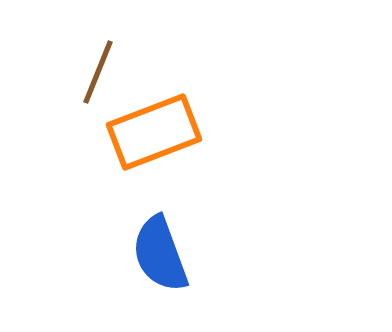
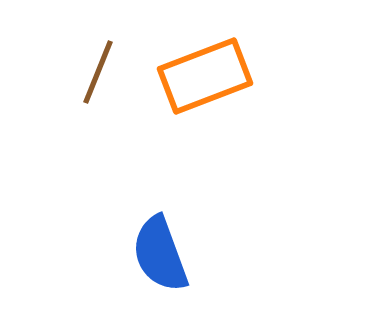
orange rectangle: moved 51 px right, 56 px up
